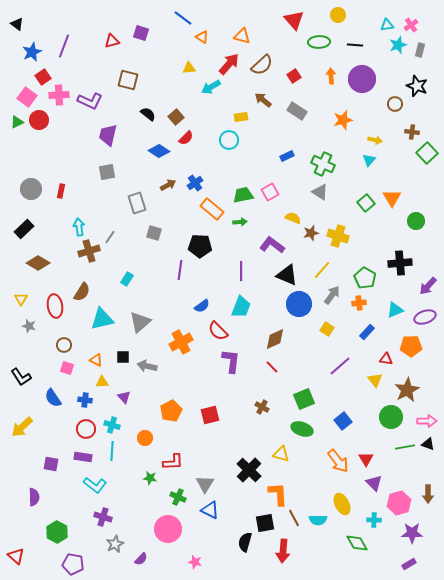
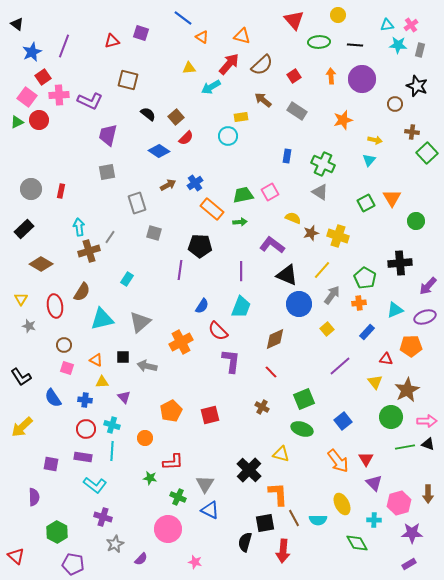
cyan star at (398, 45): rotated 24 degrees clockwise
cyan circle at (229, 140): moved 1 px left, 4 px up
blue rectangle at (287, 156): rotated 56 degrees counterclockwise
green square at (366, 203): rotated 12 degrees clockwise
brown diamond at (38, 263): moved 3 px right, 1 px down
blue semicircle at (202, 306): rotated 21 degrees counterclockwise
yellow square at (327, 329): rotated 16 degrees clockwise
red line at (272, 367): moved 1 px left, 5 px down
yellow triangle at (375, 380): moved 2 px down
